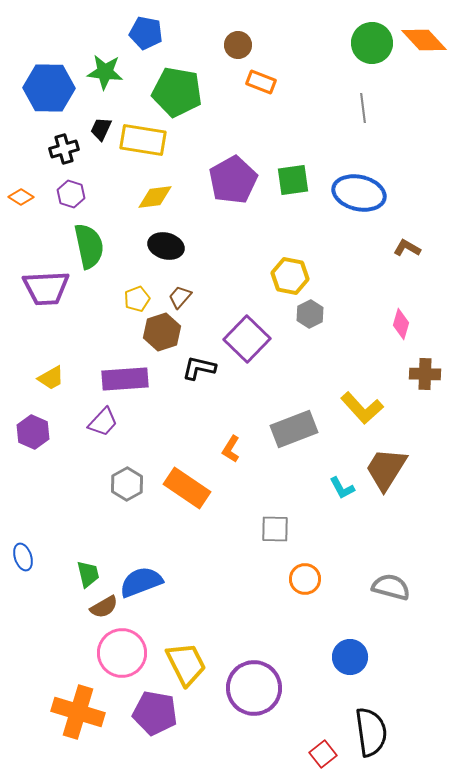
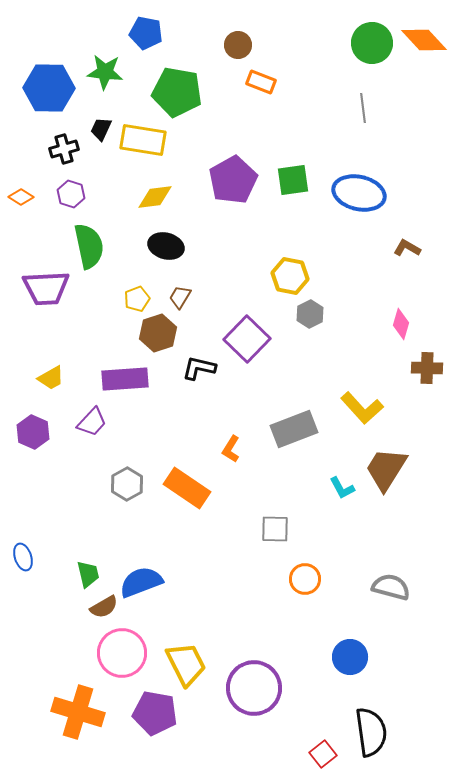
brown trapezoid at (180, 297): rotated 10 degrees counterclockwise
brown hexagon at (162, 332): moved 4 px left, 1 px down
brown cross at (425, 374): moved 2 px right, 6 px up
purple trapezoid at (103, 422): moved 11 px left
